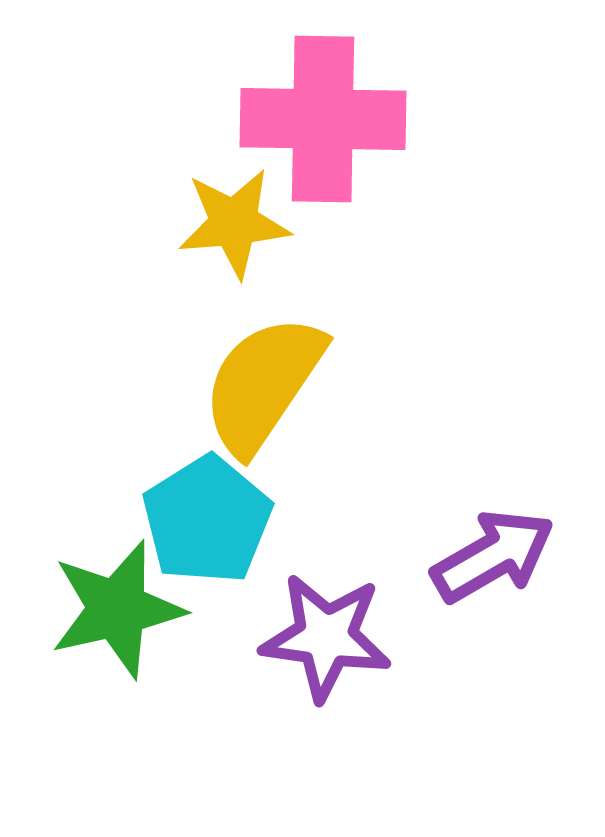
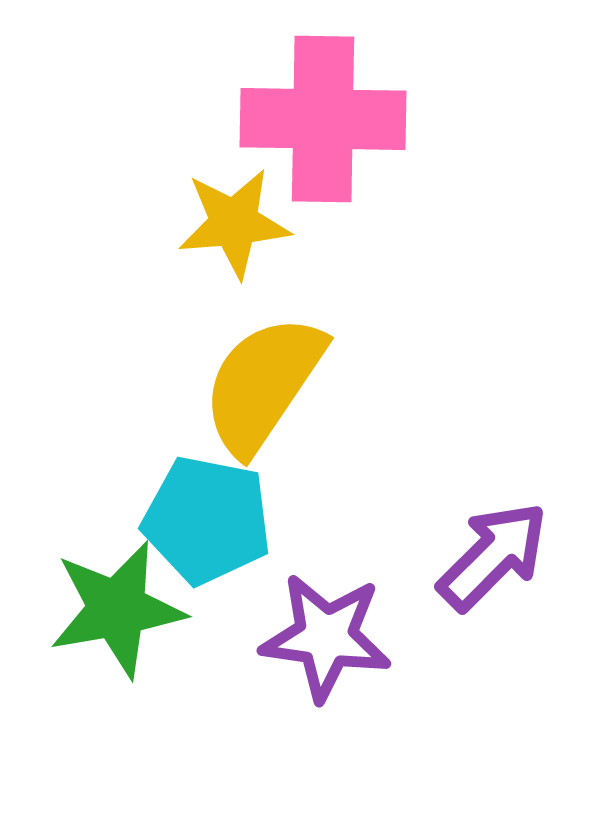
cyan pentagon: rotated 29 degrees counterclockwise
purple arrow: rotated 15 degrees counterclockwise
green star: rotated 3 degrees clockwise
